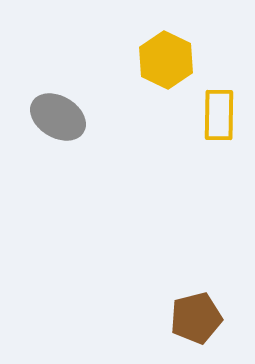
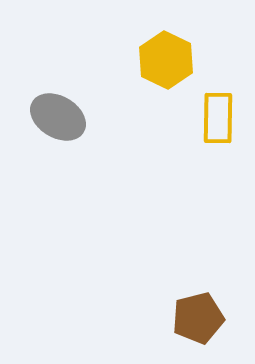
yellow rectangle: moved 1 px left, 3 px down
brown pentagon: moved 2 px right
